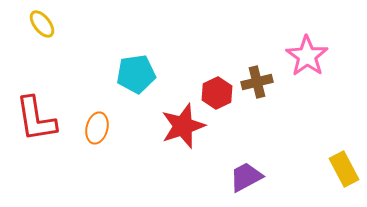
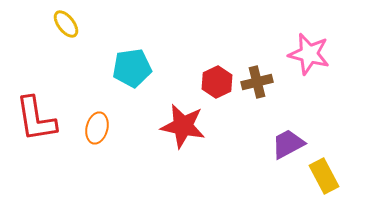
yellow ellipse: moved 24 px right
pink star: moved 2 px right, 2 px up; rotated 21 degrees counterclockwise
cyan pentagon: moved 4 px left, 6 px up
red hexagon: moved 11 px up
red star: rotated 30 degrees clockwise
yellow rectangle: moved 20 px left, 7 px down
purple trapezoid: moved 42 px right, 33 px up
